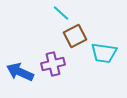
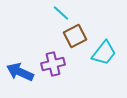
cyan trapezoid: rotated 60 degrees counterclockwise
